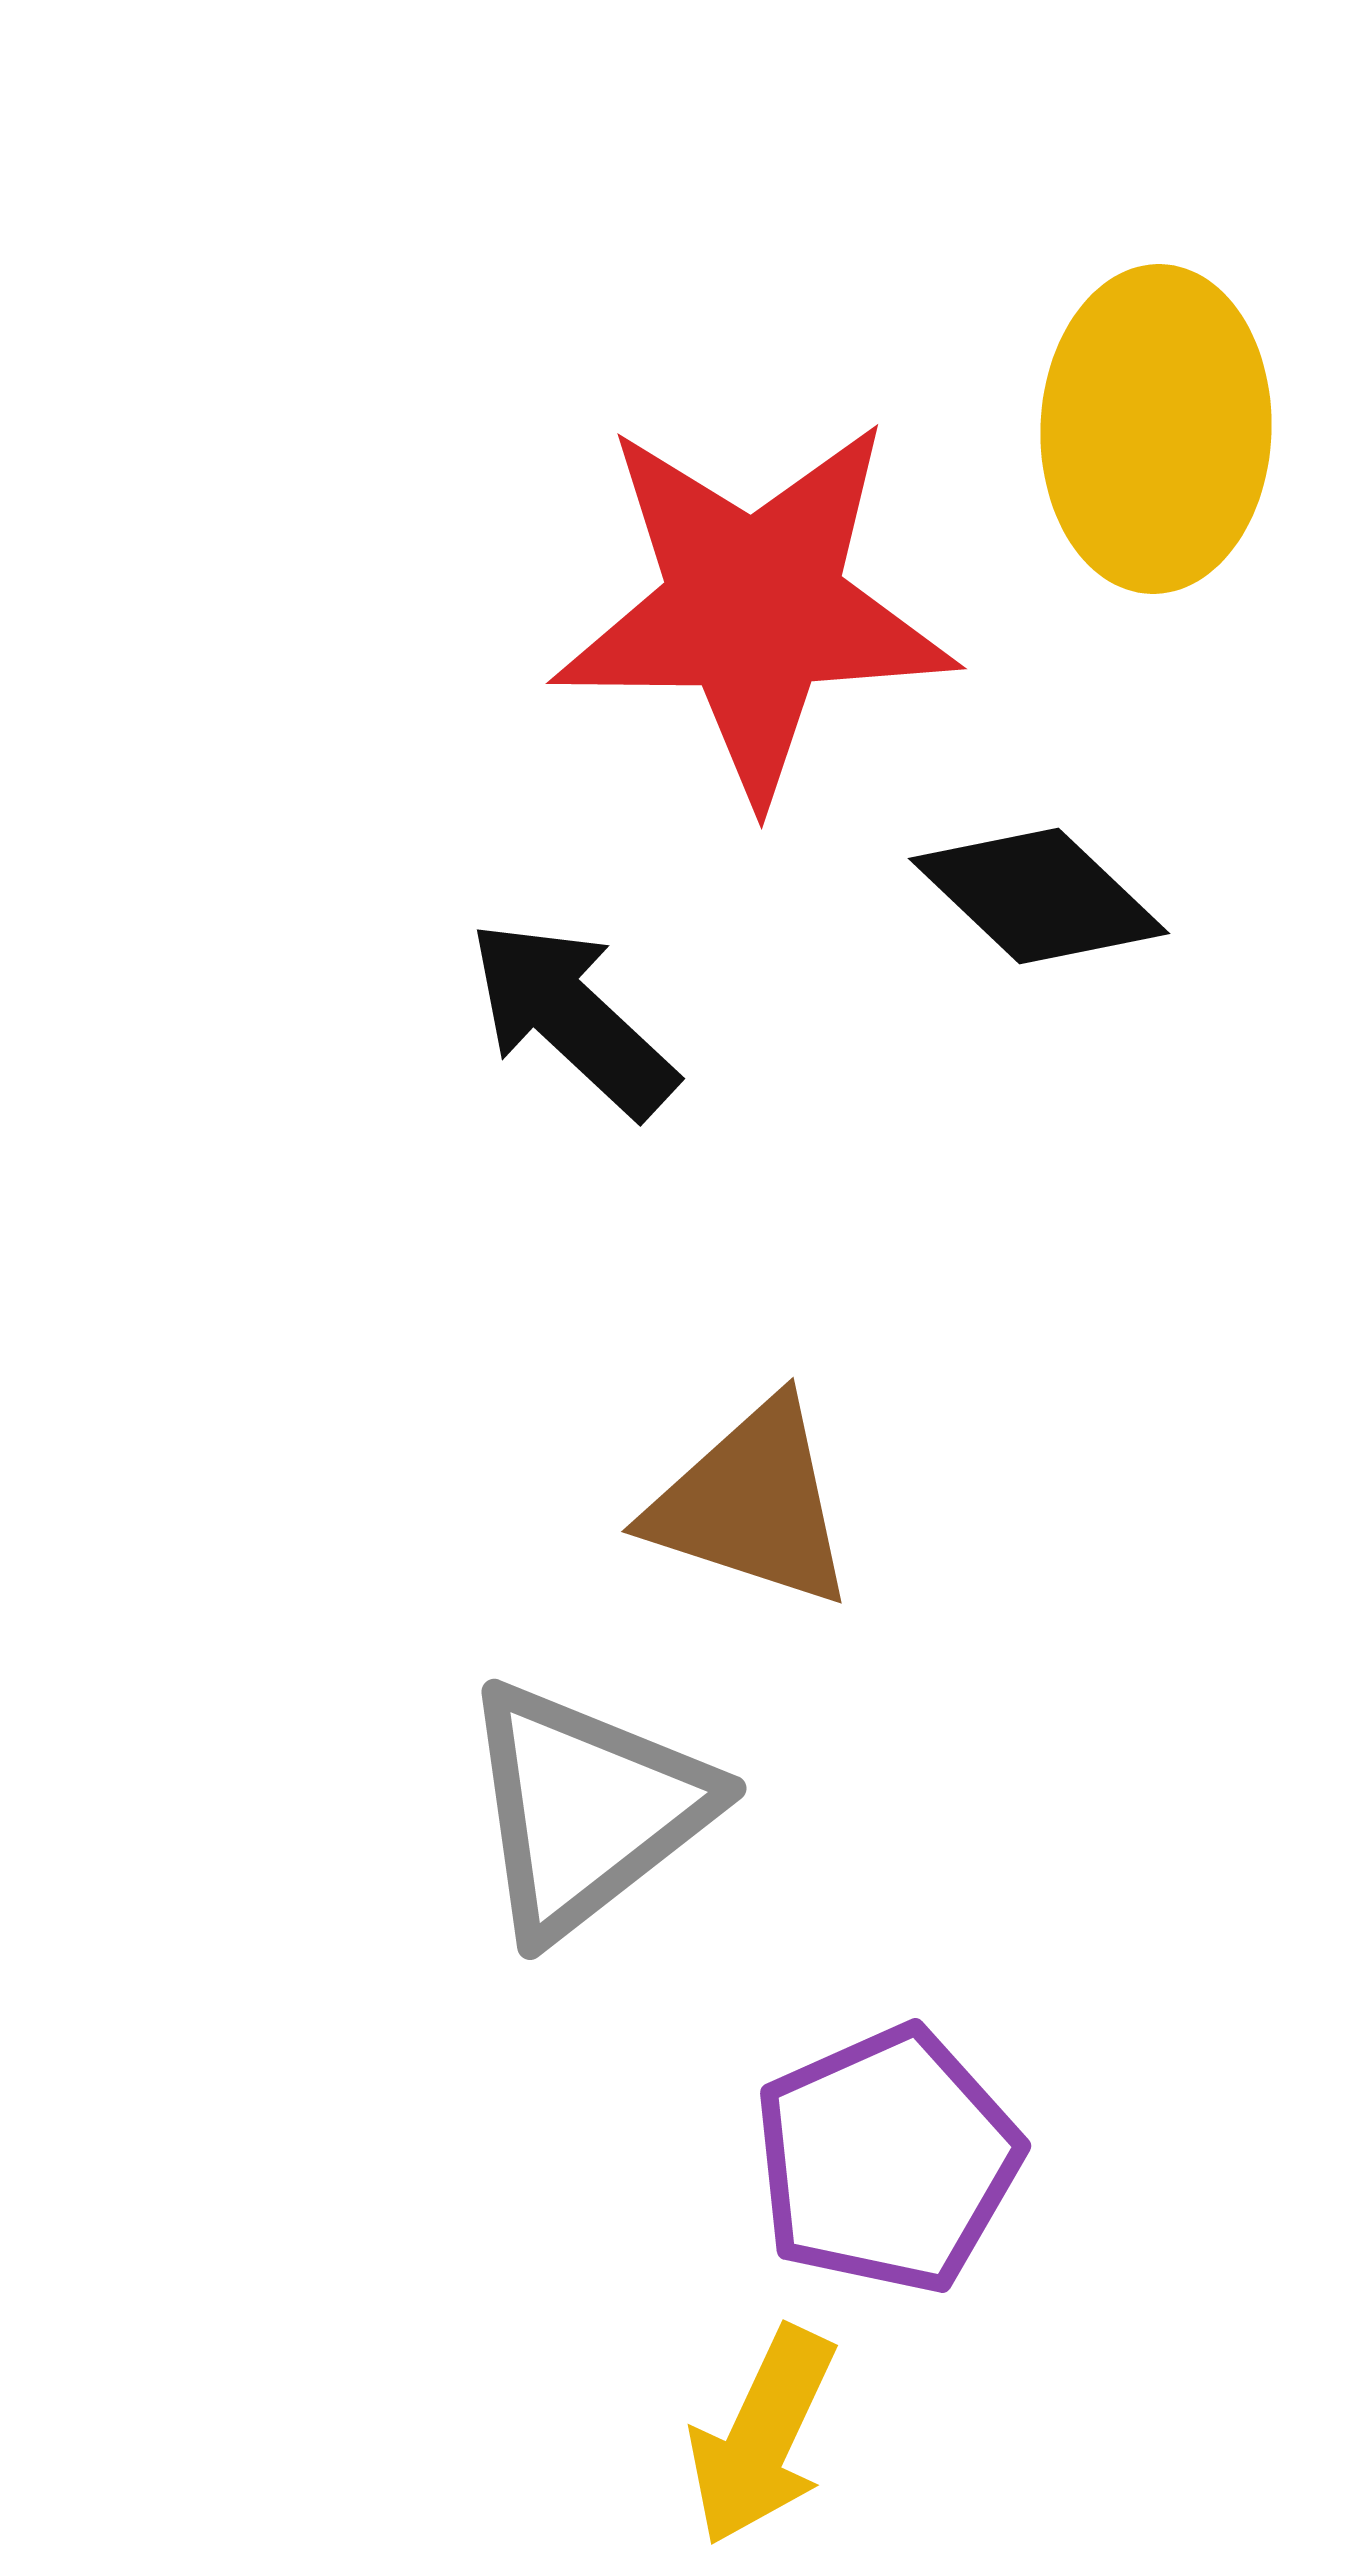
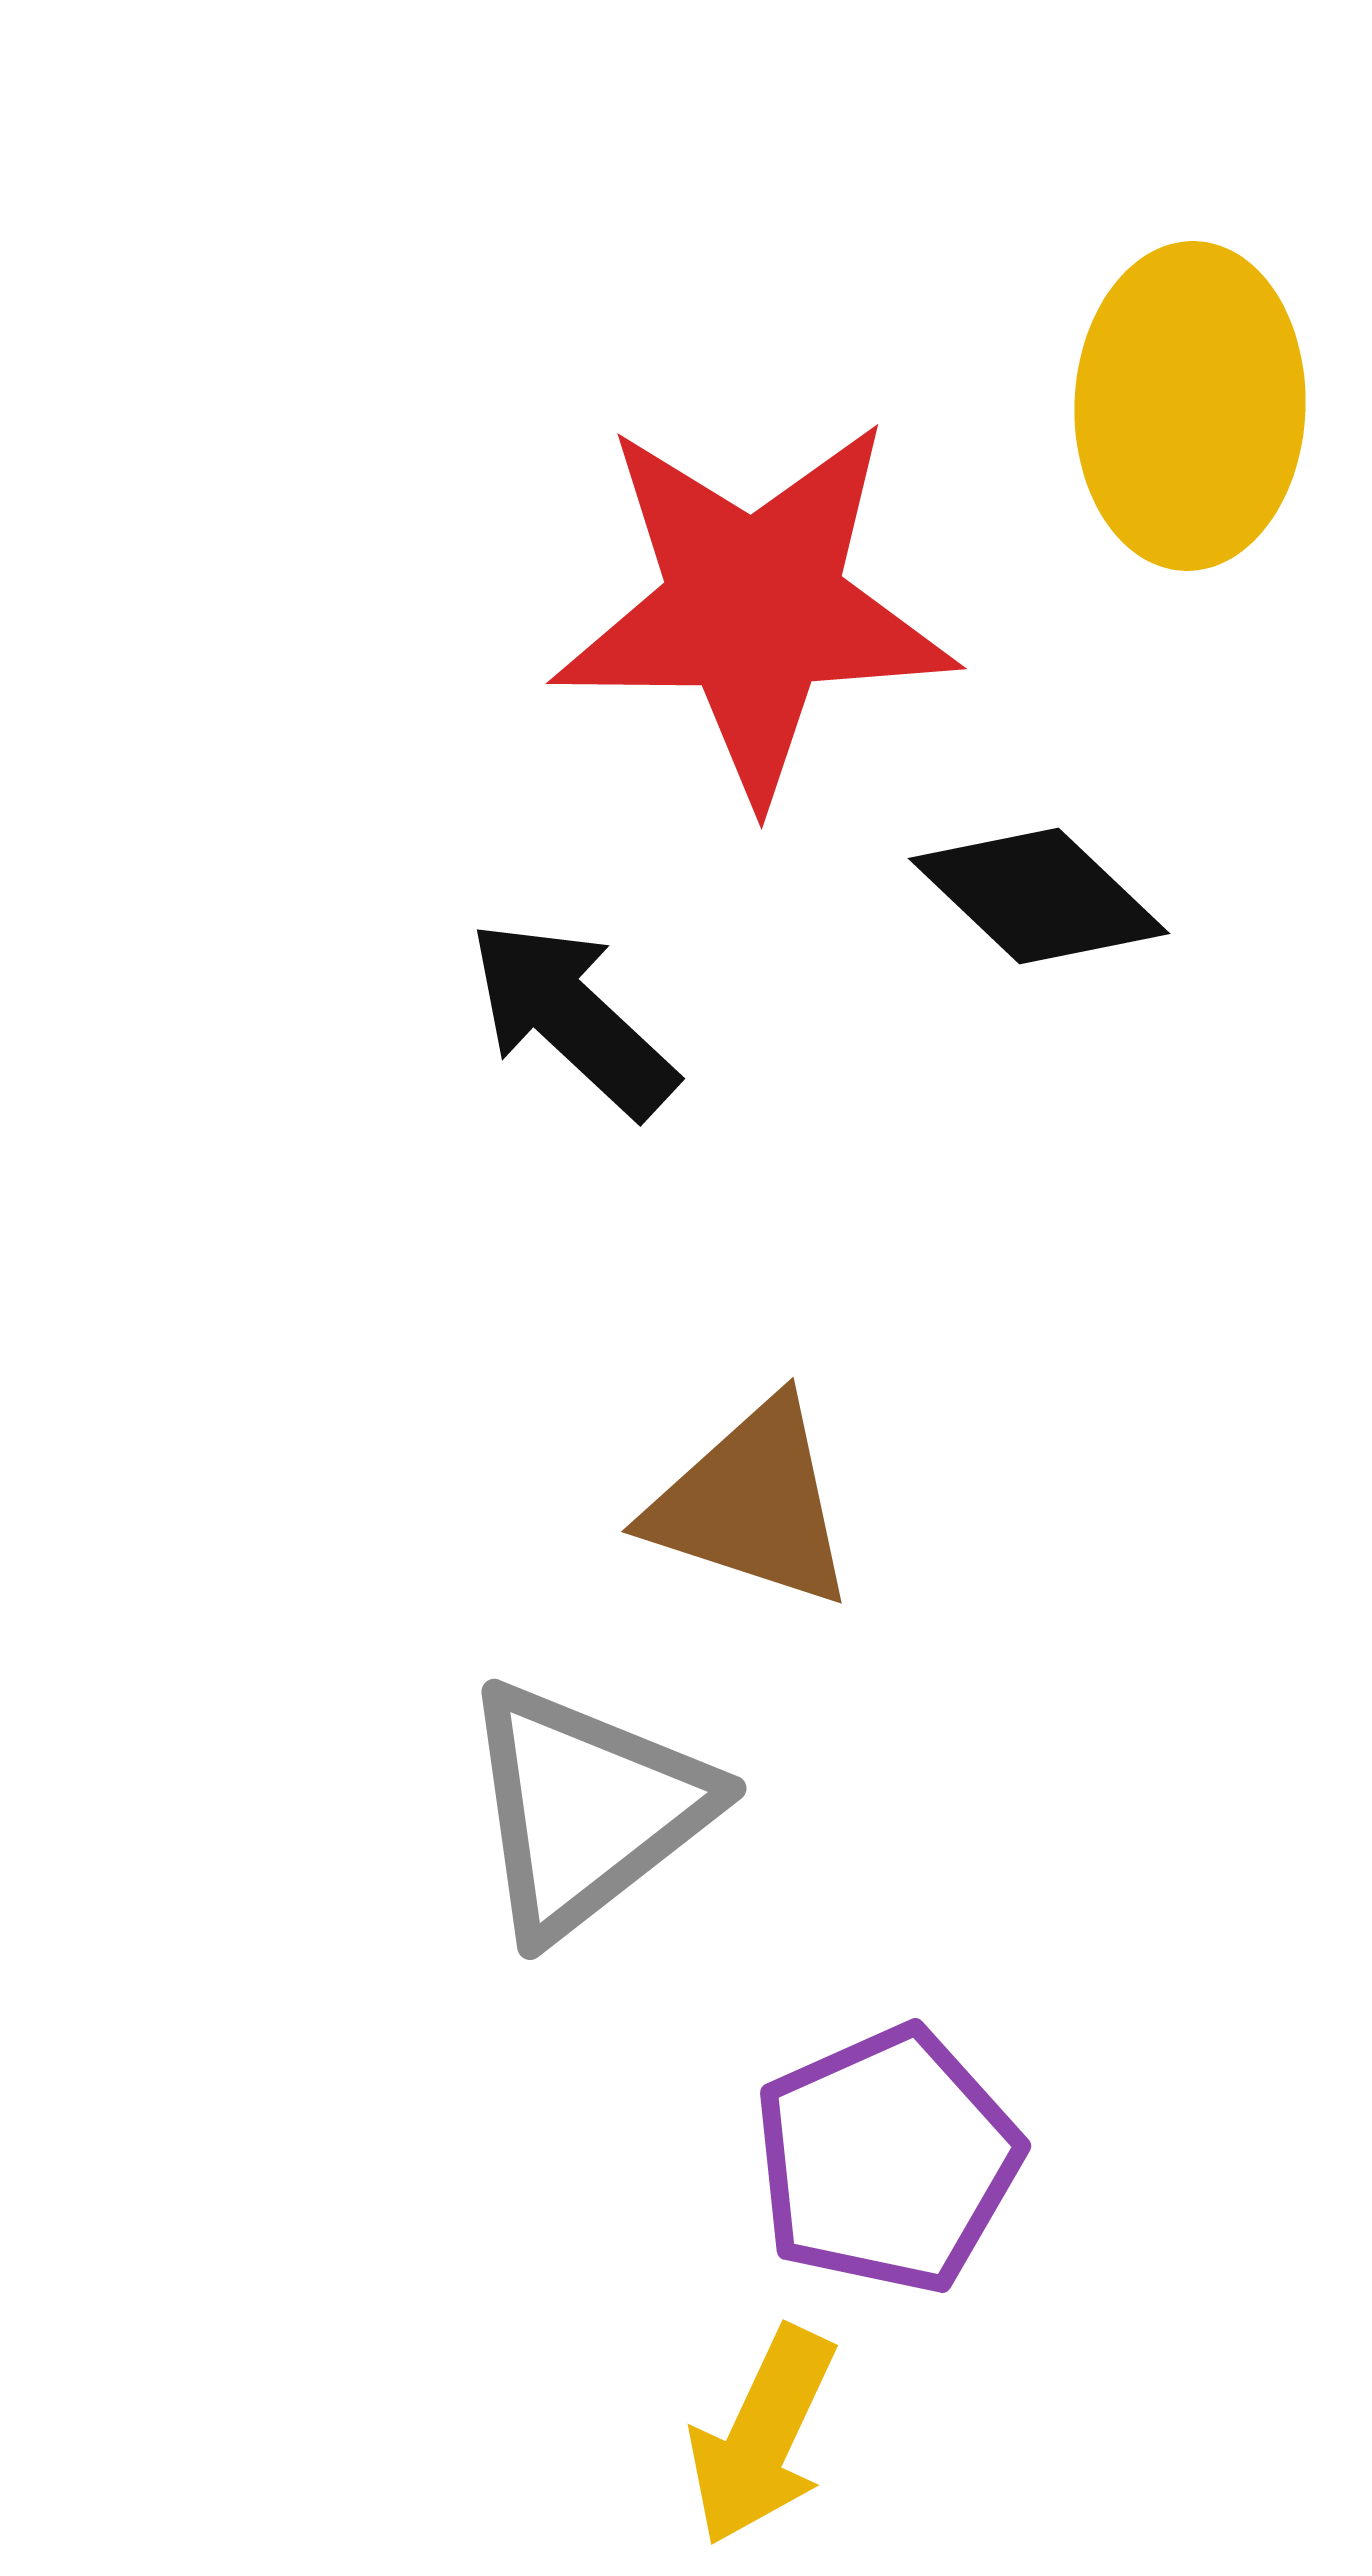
yellow ellipse: moved 34 px right, 23 px up
